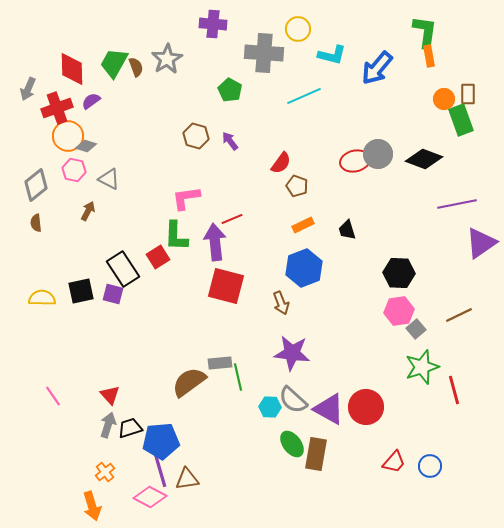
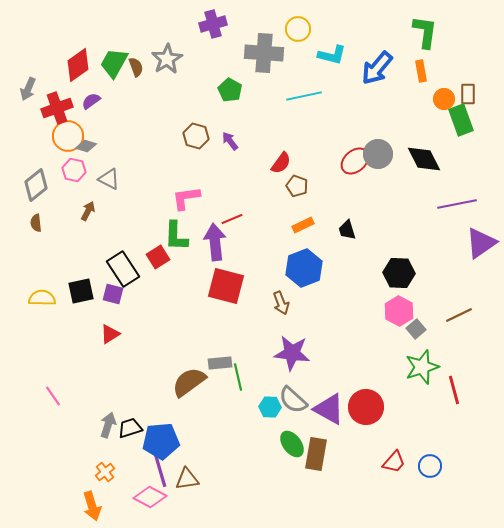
purple cross at (213, 24): rotated 20 degrees counterclockwise
orange rectangle at (429, 56): moved 8 px left, 15 px down
red diamond at (72, 69): moved 6 px right, 4 px up; rotated 56 degrees clockwise
cyan line at (304, 96): rotated 12 degrees clockwise
black diamond at (424, 159): rotated 42 degrees clockwise
red ellipse at (355, 161): rotated 28 degrees counterclockwise
pink hexagon at (399, 311): rotated 24 degrees counterclockwise
red triangle at (110, 395): moved 61 px up; rotated 40 degrees clockwise
